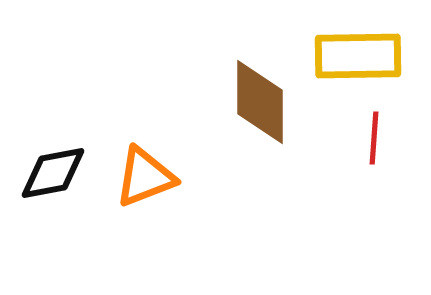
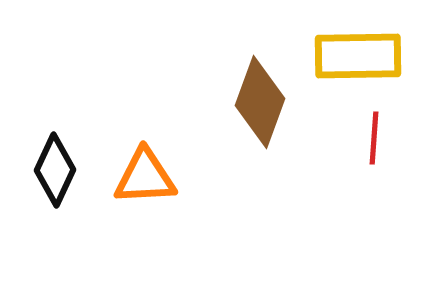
brown diamond: rotated 20 degrees clockwise
black diamond: moved 2 px right, 3 px up; rotated 54 degrees counterclockwise
orange triangle: rotated 18 degrees clockwise
